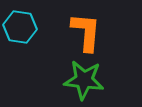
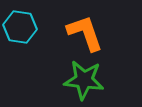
orange L-shape: moved 1 px left, 1 px down; rotated 24 degrees counterclockwise
